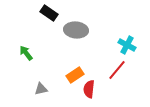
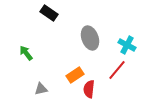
gray ellipse: moved 14 px right, 8 px down; rotated 65 degrees clockwise
